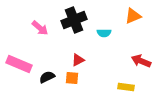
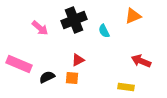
cyan semicircle: moved 2 px up; rotated 64 degrees clockwise
